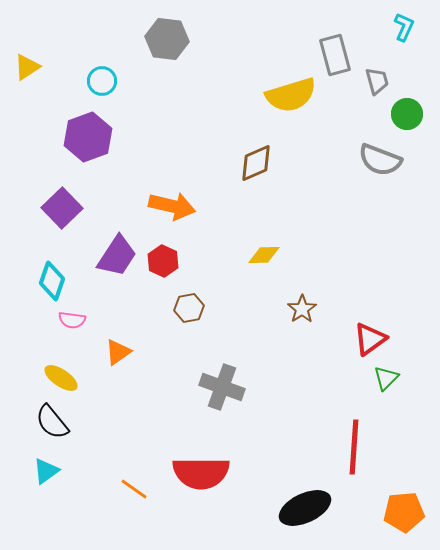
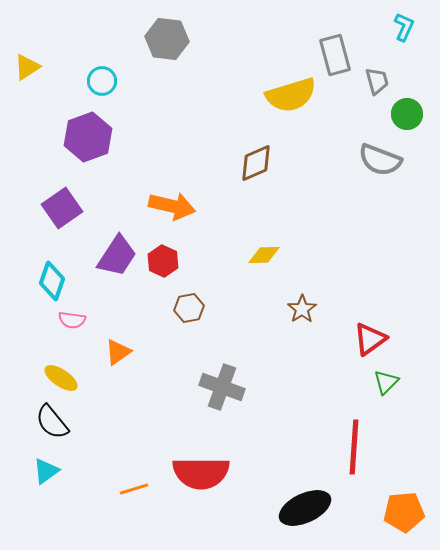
purple square: rotated 9 degrees clockwise
green triangle: moved 4 px down
orange line: rotated 52 degrees counterclockwise
